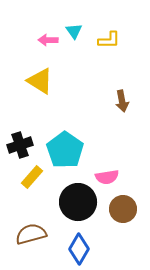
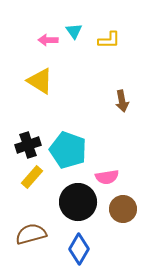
black cross: moved 8 px right
cyan pentagon: moved 3 px right; rotated 15 degrees counterclockwise
